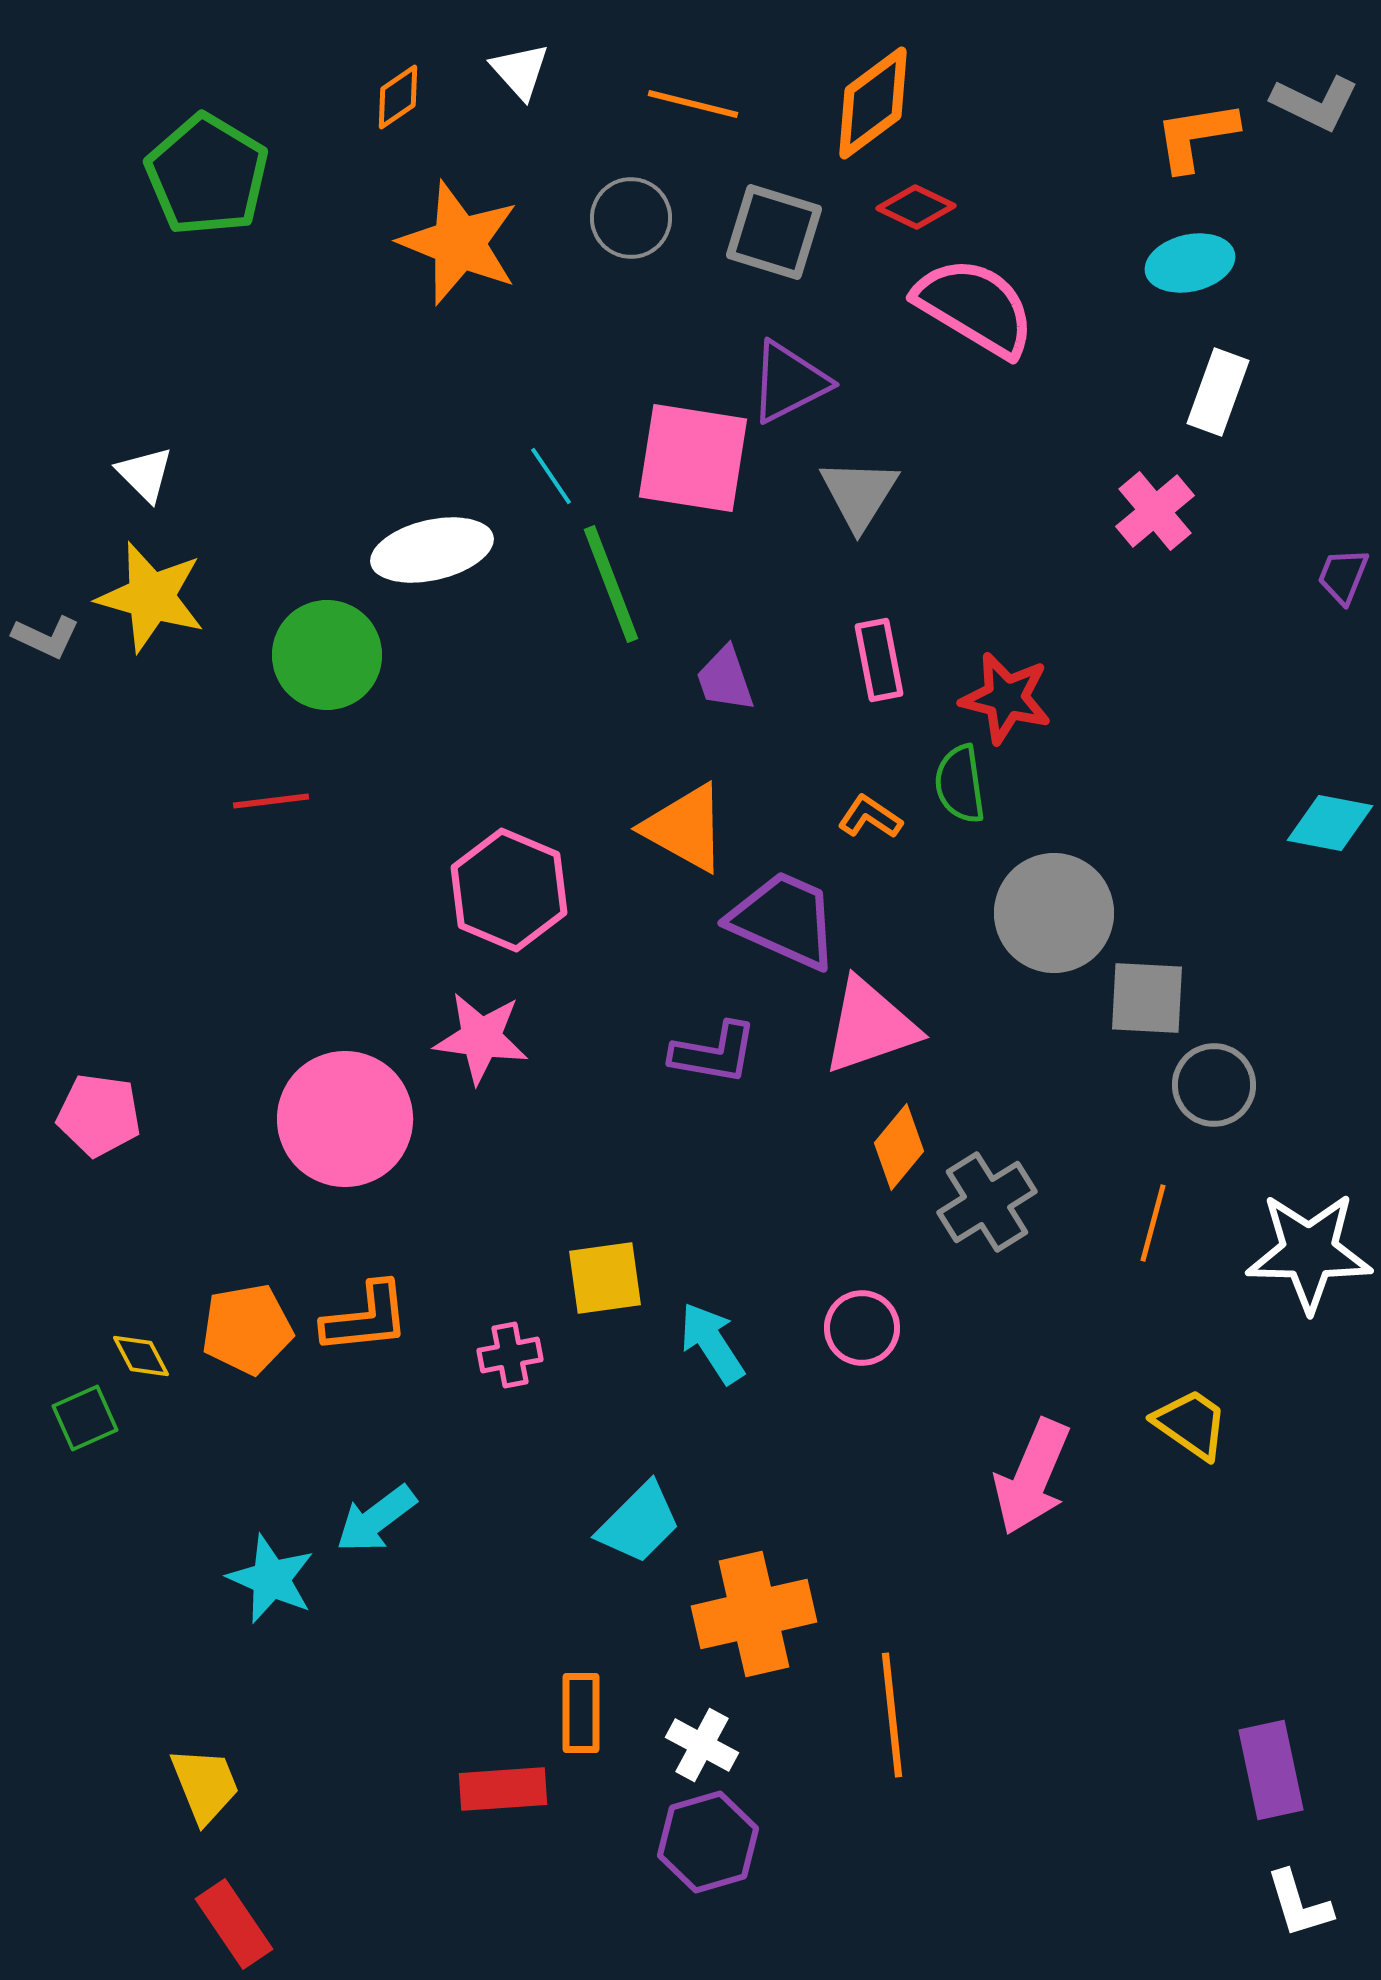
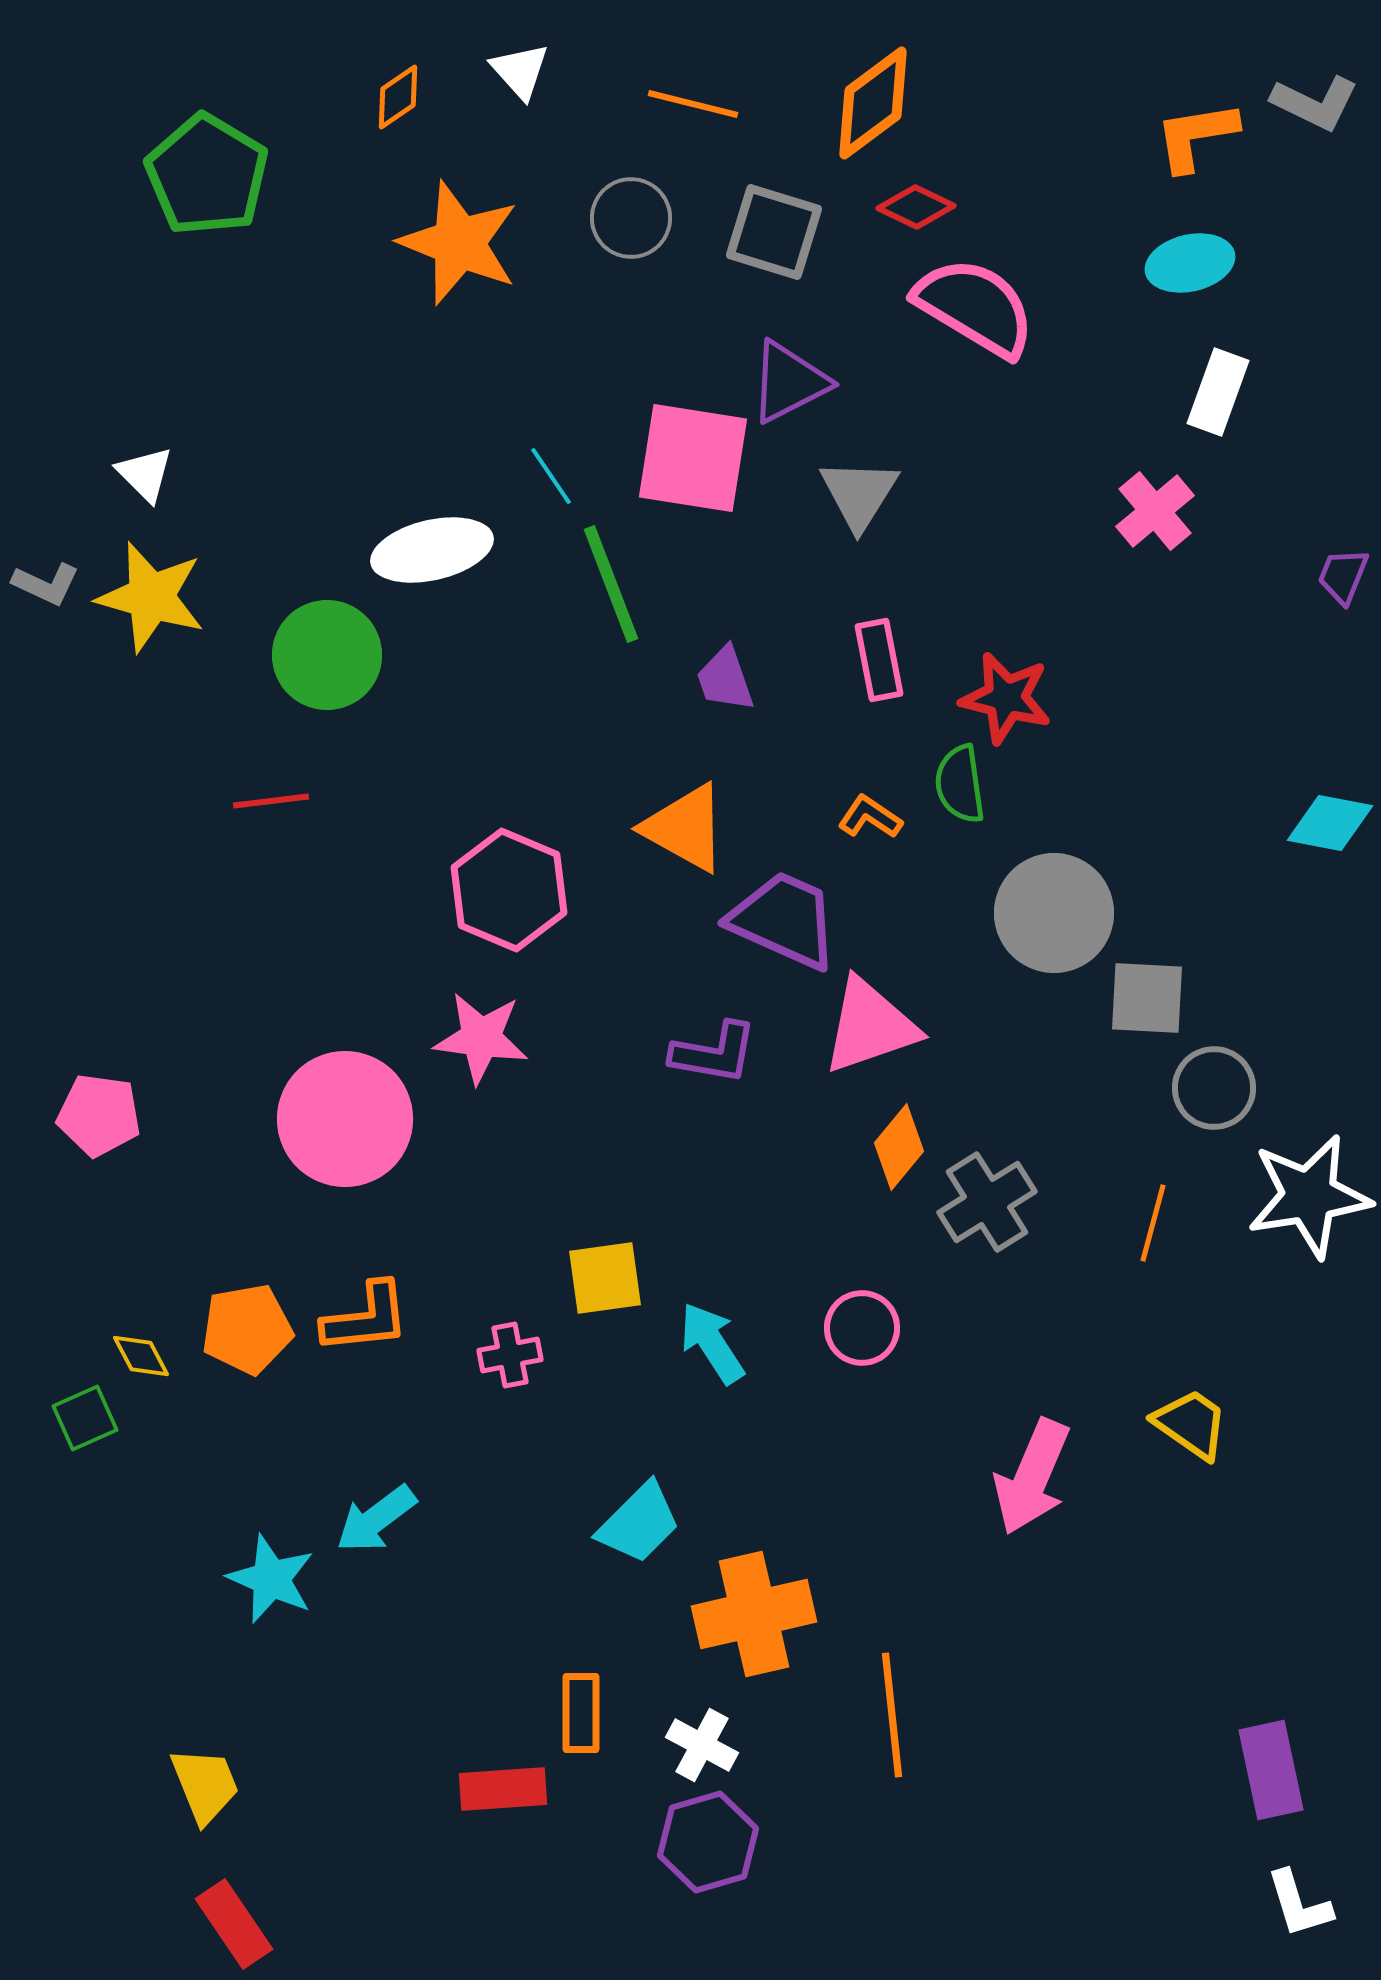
gray L-shape at (46, 637): moved 53 px up
gray circle at (1214, 1085): moved 3 px down
white star at (1309, 1252): moved 56 px up; rotated 10 degrees counterclockwise
